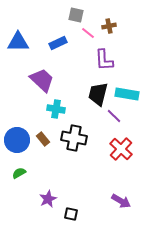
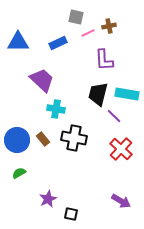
gray square: moved 2 px down
pink line: rotated 64 degrees counterclockwise
